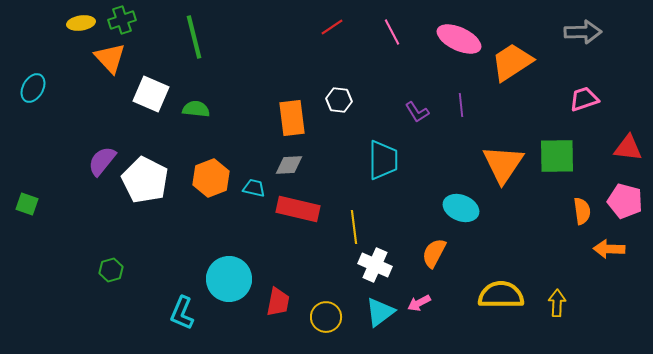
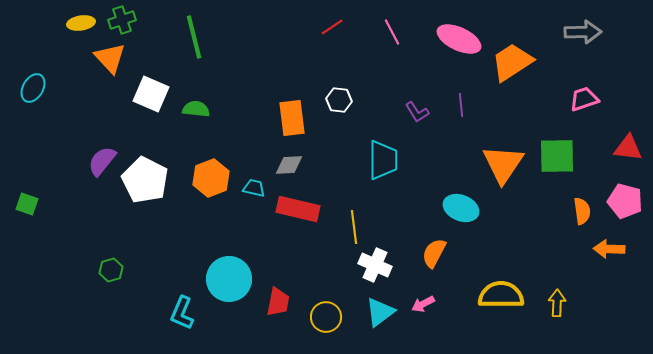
pink arrow at (419, 303): moved 4 px right, 1 px down
